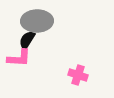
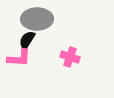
gray ellipse: moved 2 px up
pink cross: moved 8 px left, 18 px up
